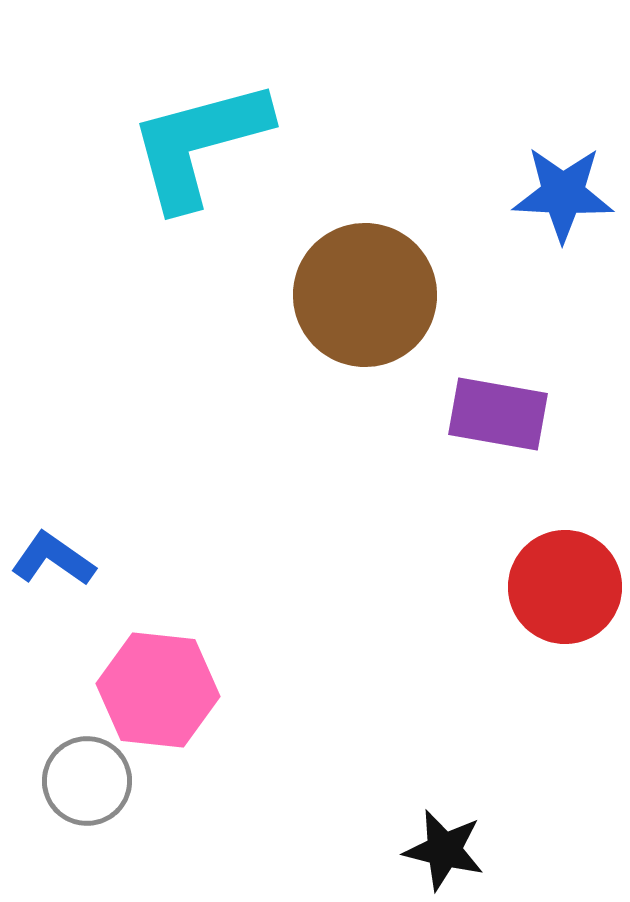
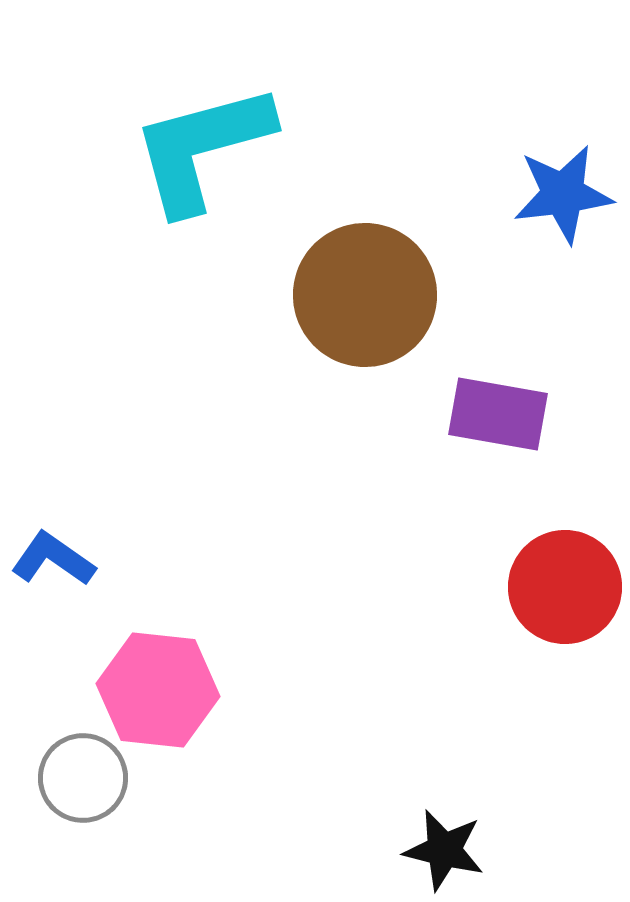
cyan L-shape: moved 3 px right, 4 px down
blue star: rotated 10 degrees counterclockwise
gray circle: moved 4 px left, 3 px up
